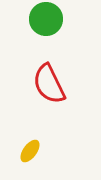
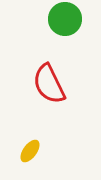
green circle: moved 19 px right
